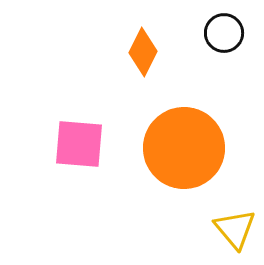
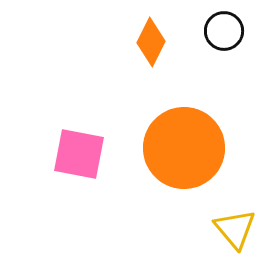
black circle: moved 2 px up
orange diamond: moved 8 px right, 10 px up
pink square: moved 10 px down; rotated 6 degrees clockwise
